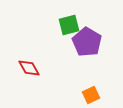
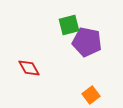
purple pentagon: rotated 20 degrees counterclockwise
orange square: rotated 12 degrees counterclockwise
